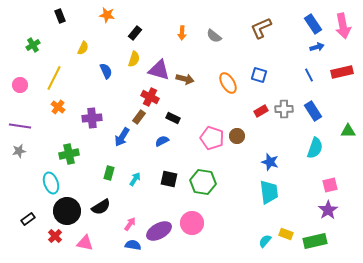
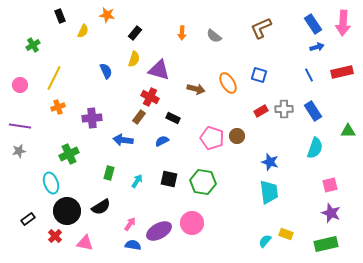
pink arrow at (343, 26): moved 3 px up; rotated 15 degrees clockwise
yellow semicircle at (83, 48): moved 17 px up
brown arrow at (185, 79): moved 11 px right, 10 px down
orange cross at (58, 107): rotated 32 degrees clockwise
blue arrow at (122, 137): moved 1 px right, 3 px down; rotated 66 degrees clockwise
green cross at (69, 154): rotated 12 degrees counterclockwise
cyan arrow at (135, 179): moved 2 px right, 2 px down
purple star at (328, 210): moved 3 px right, 3 px down; rotated 18 degrees counterclockwise
green rectangle at (315, 241): moved 11 px right, 3 px down
